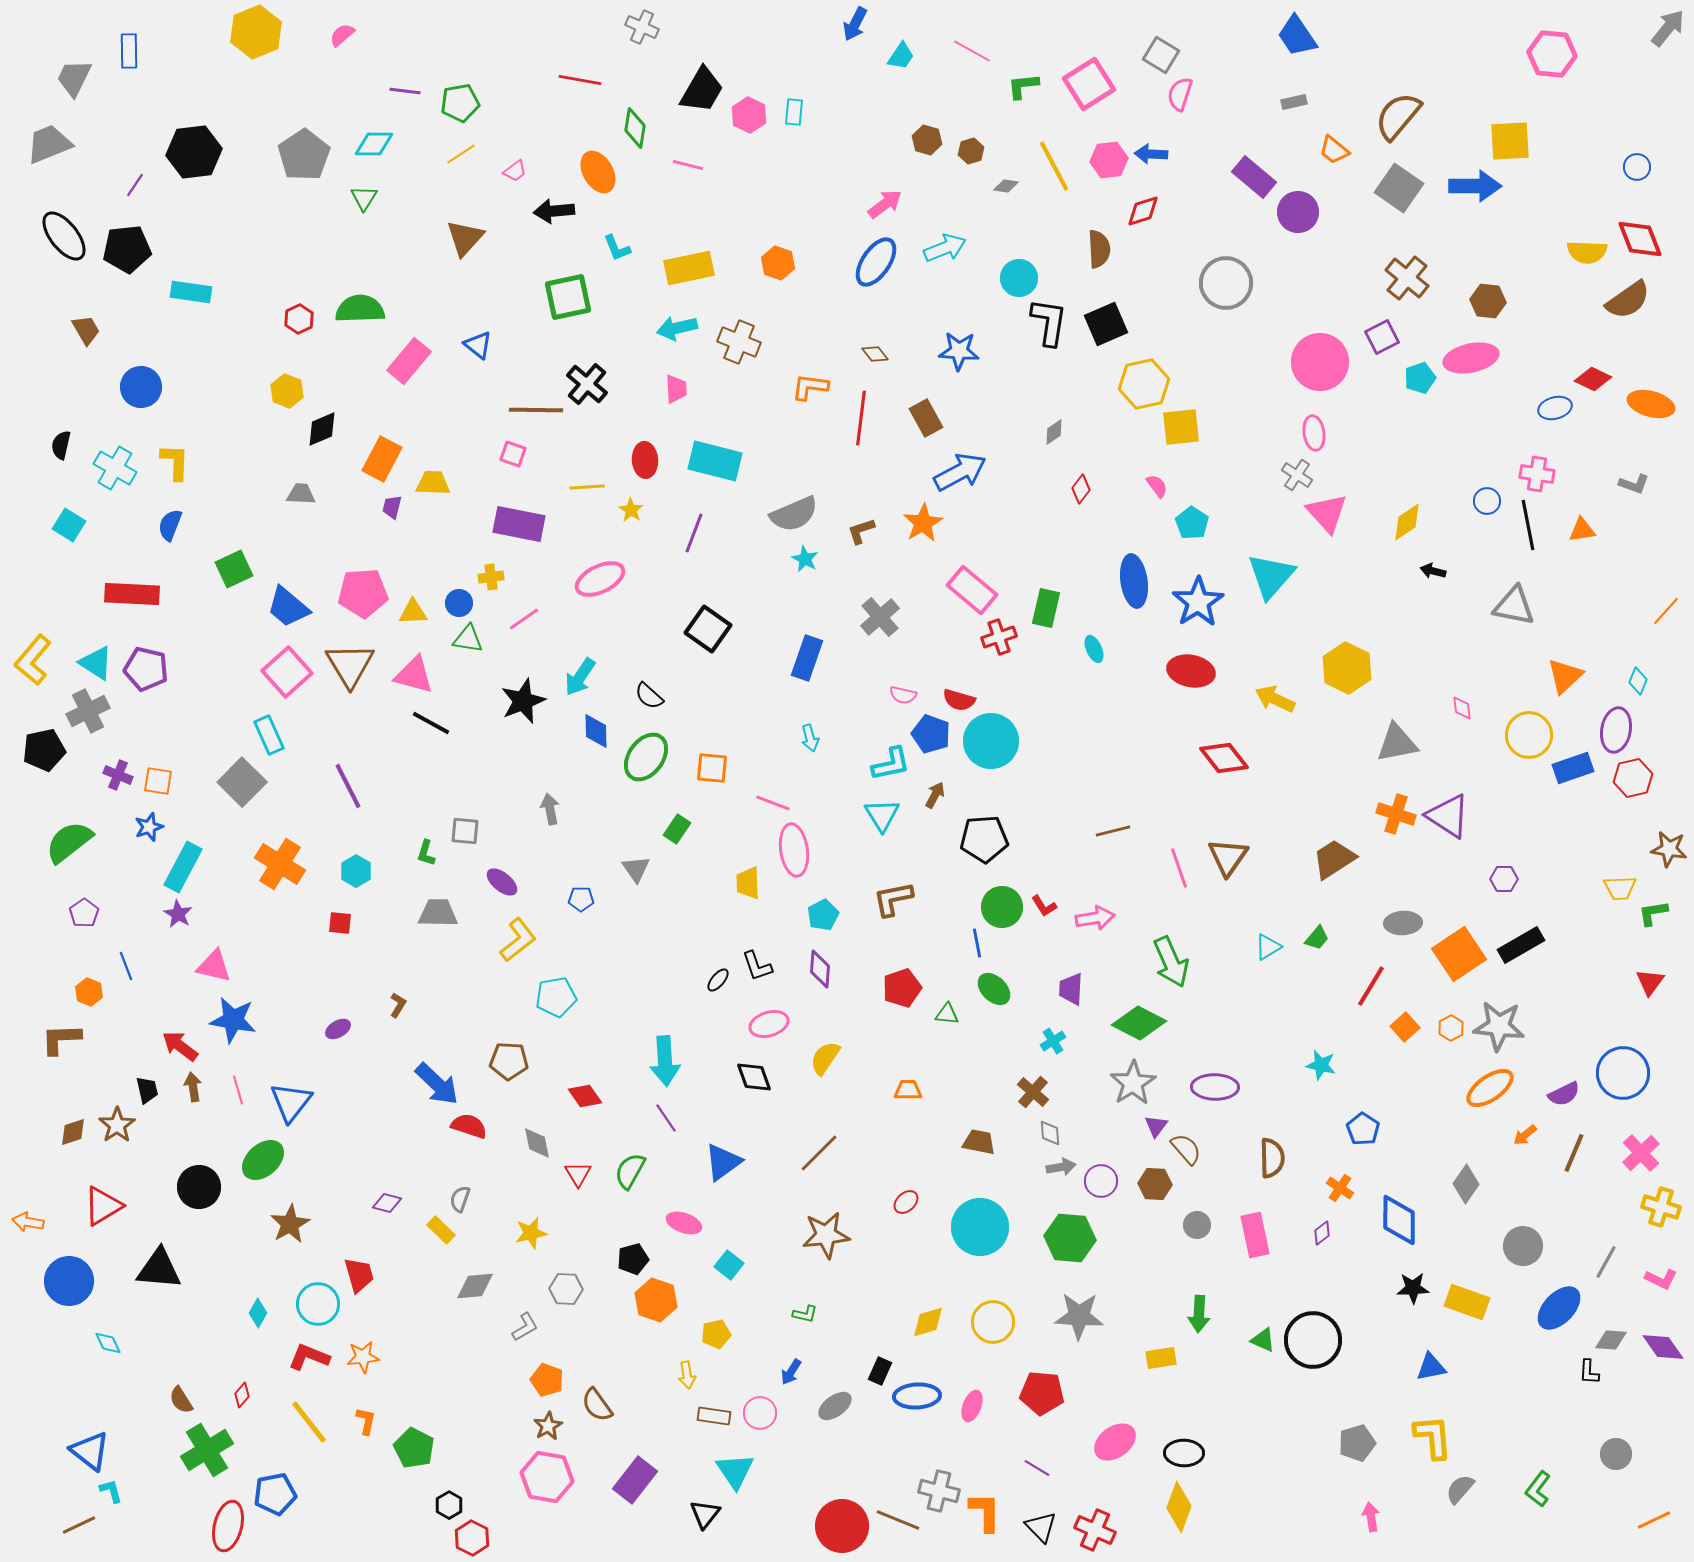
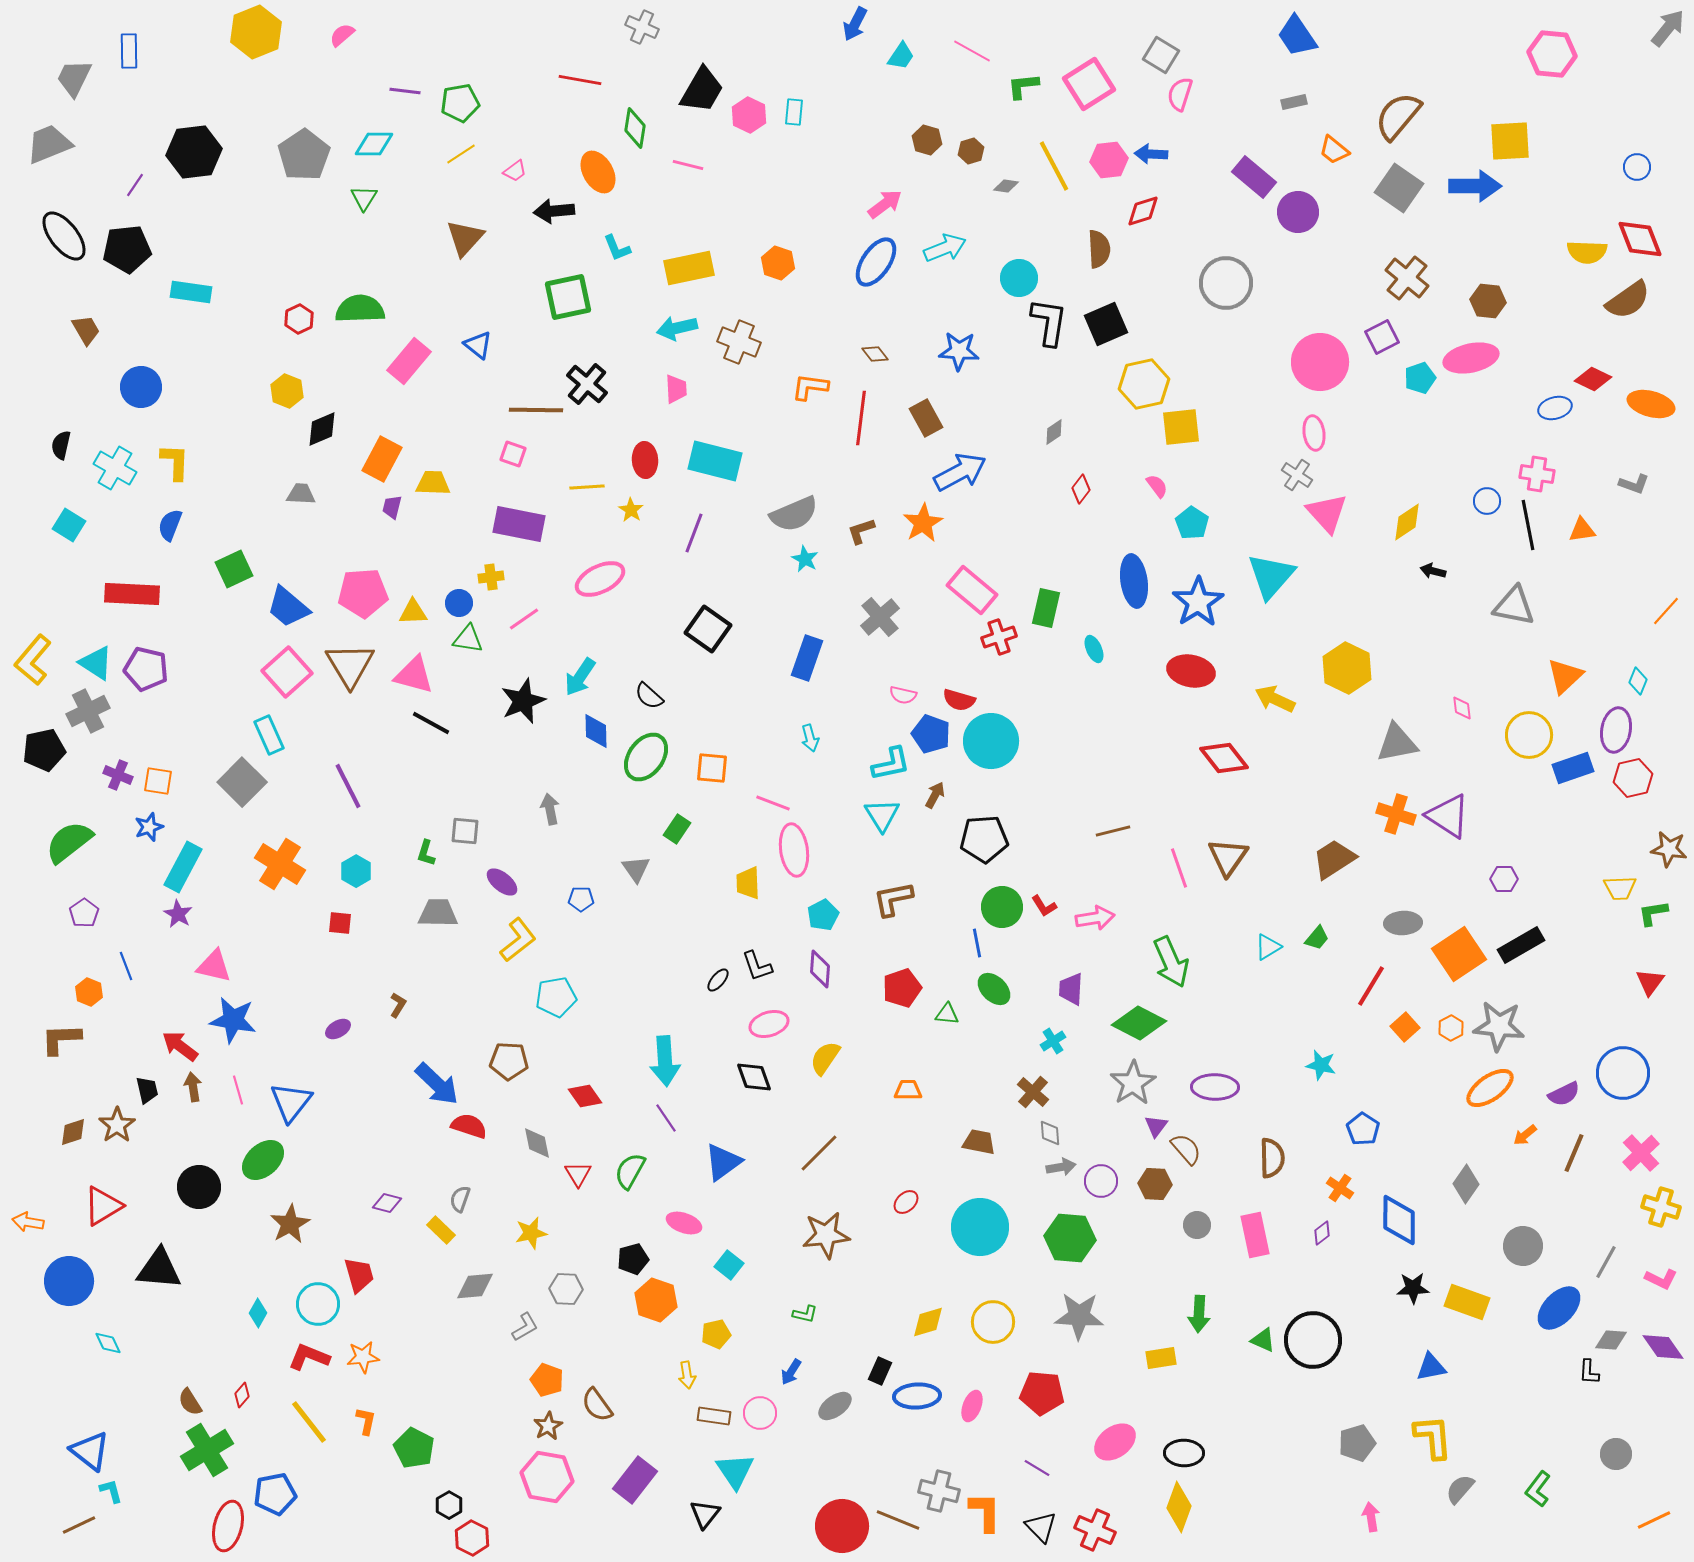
brown semicircle at (181, 1400): moved 9 px right, 2 px down
